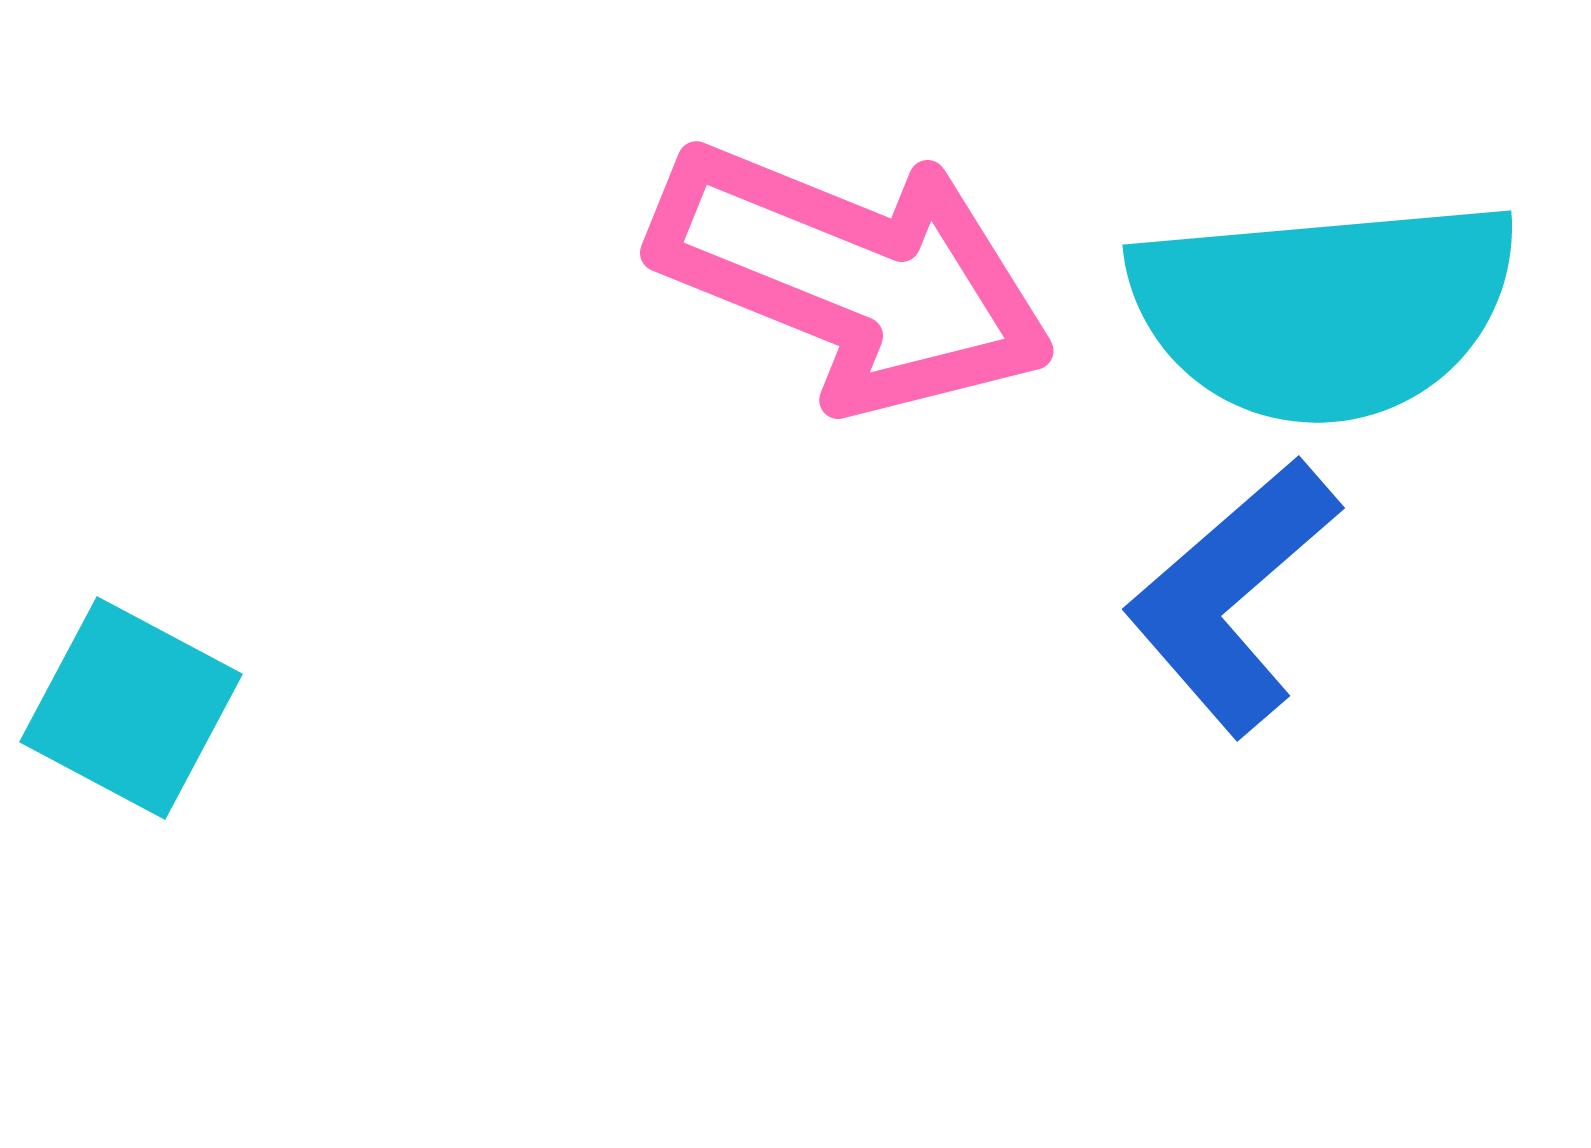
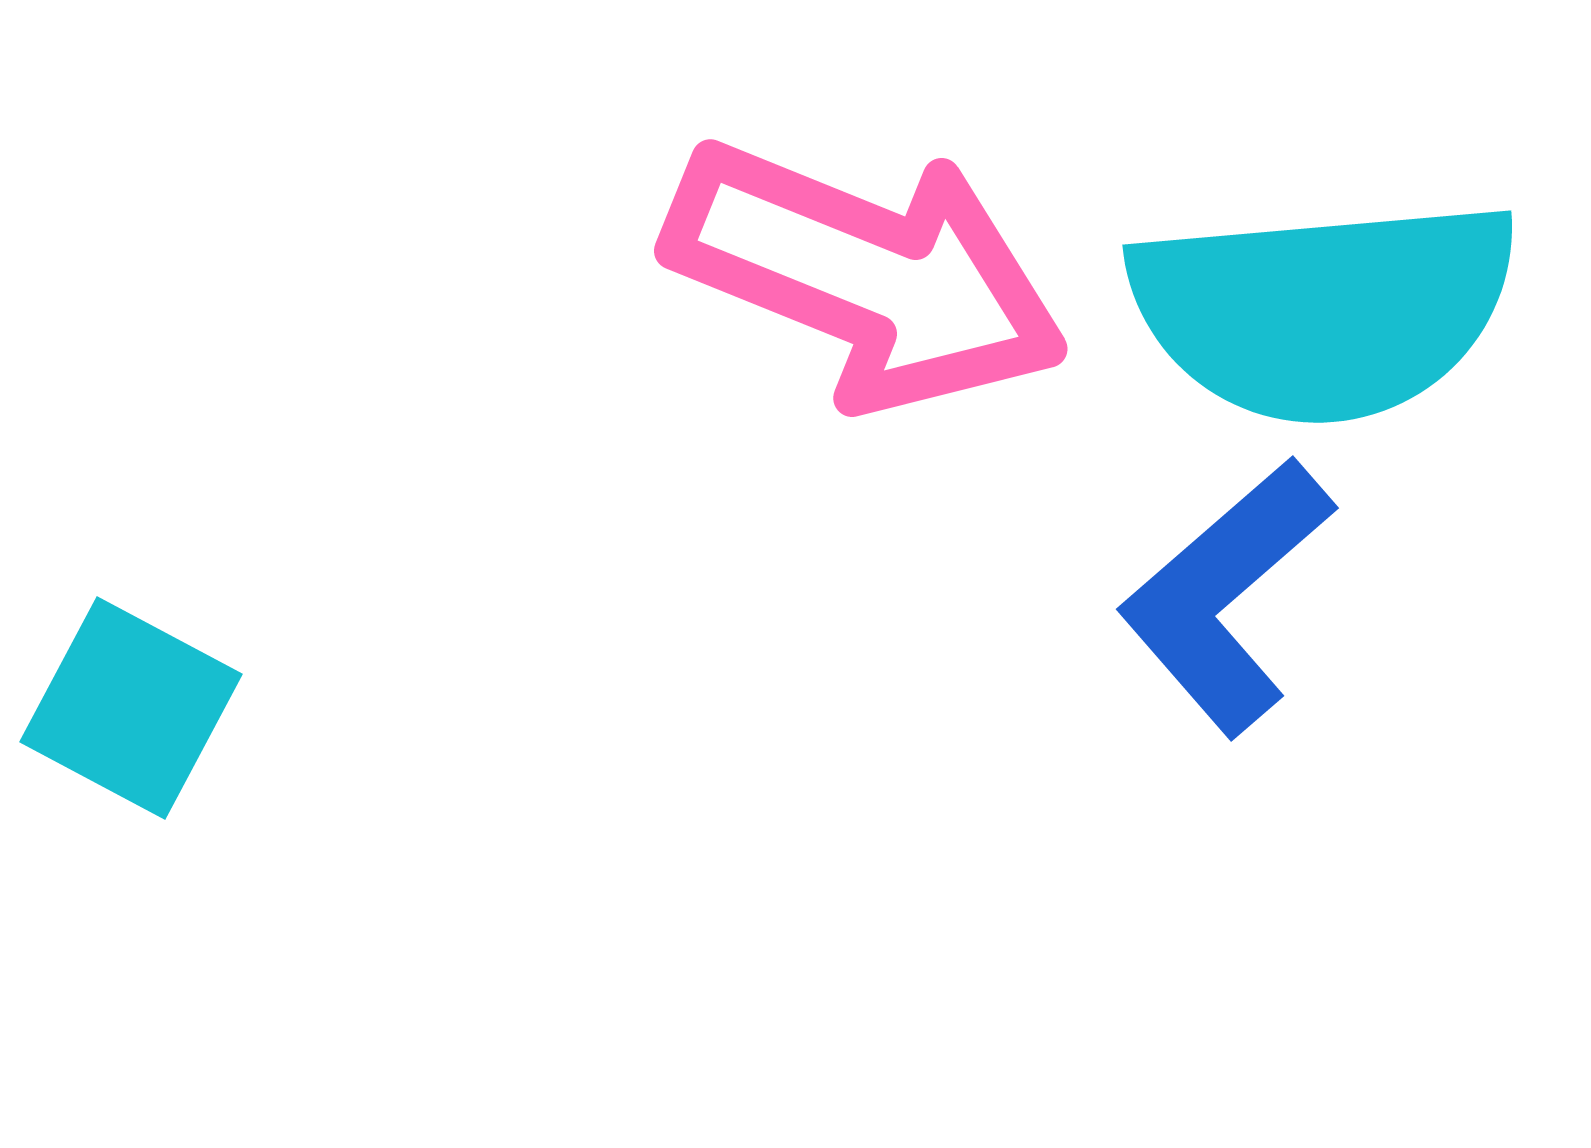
pink arrow: moved 14 px right, 2 px up
blue L-shape: moved 6 px left
